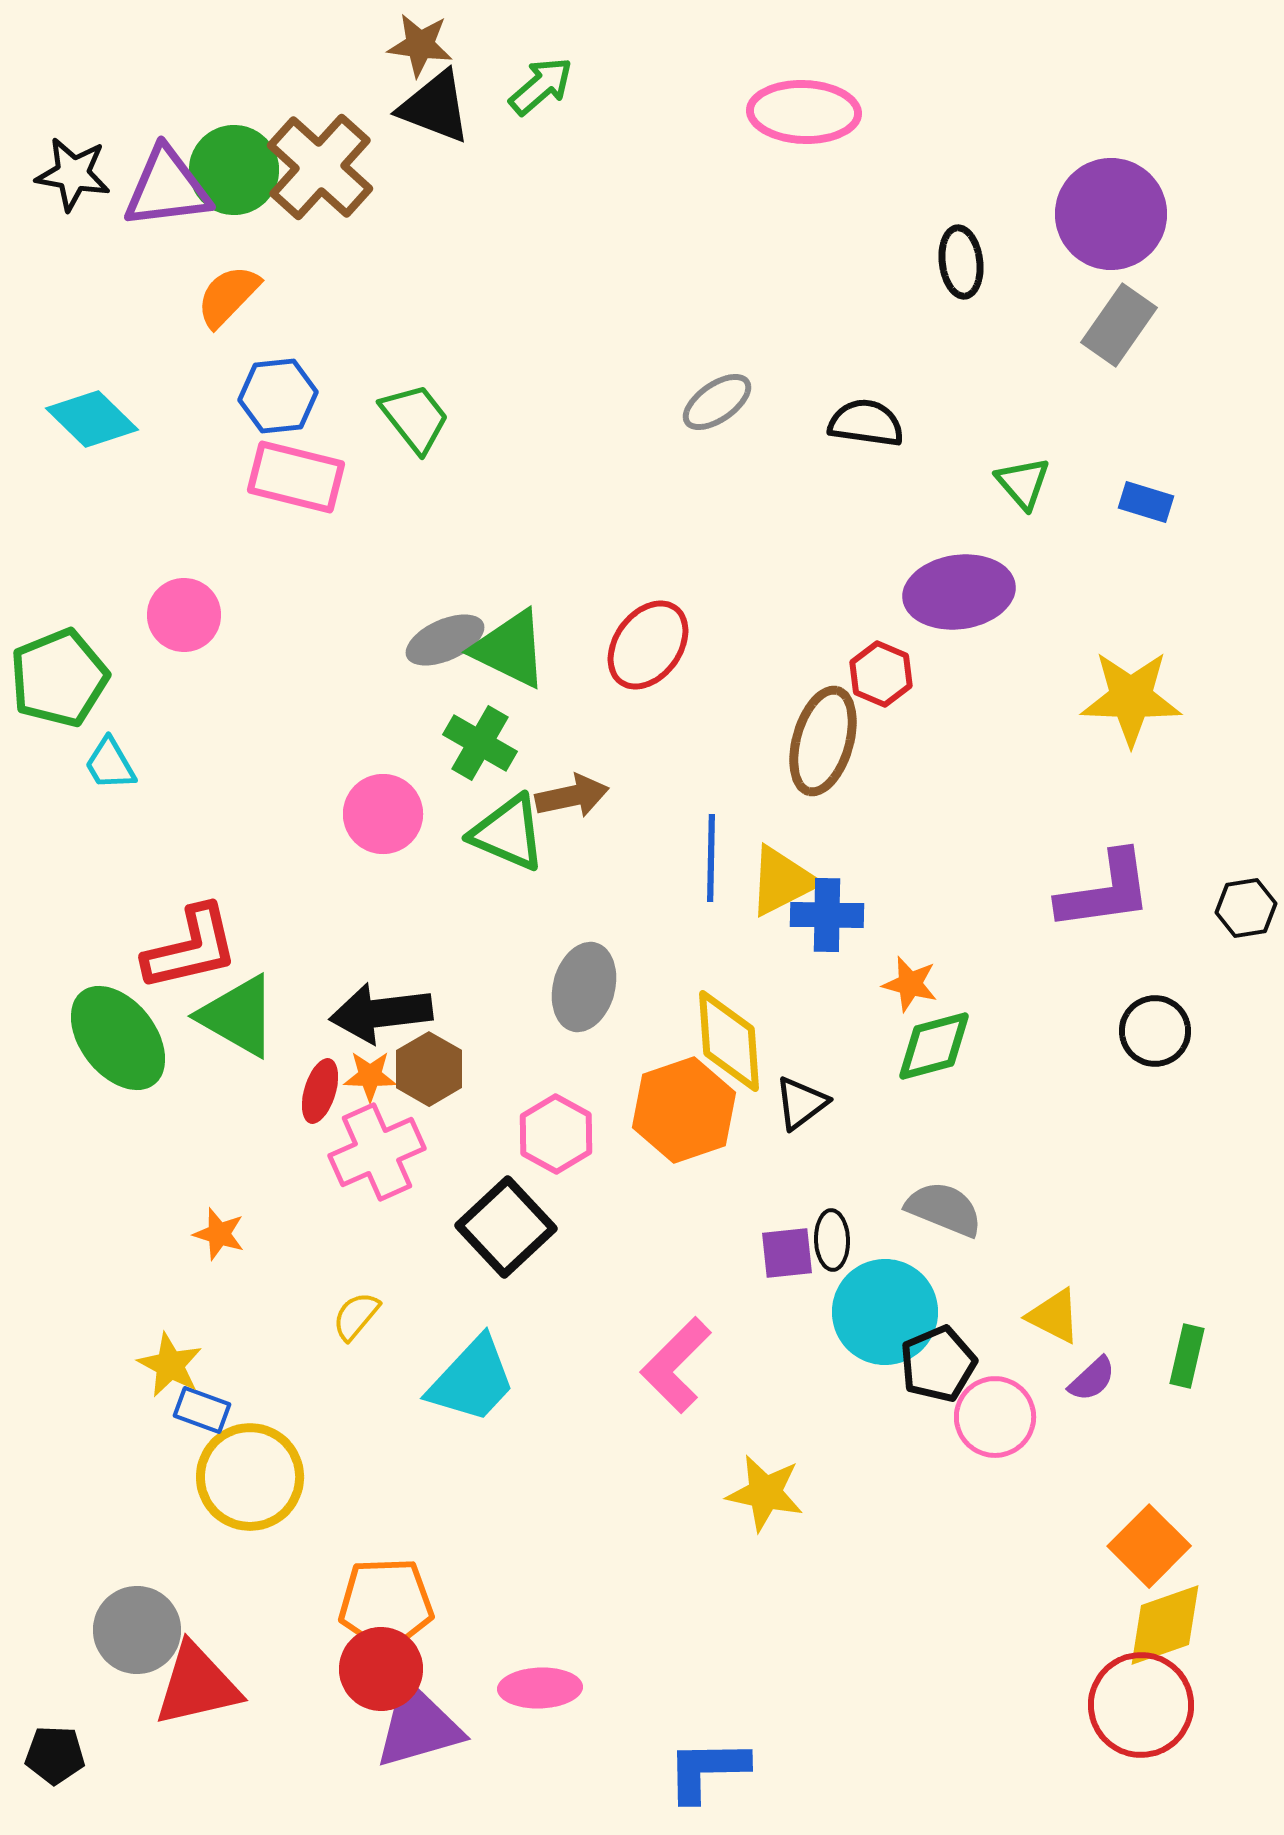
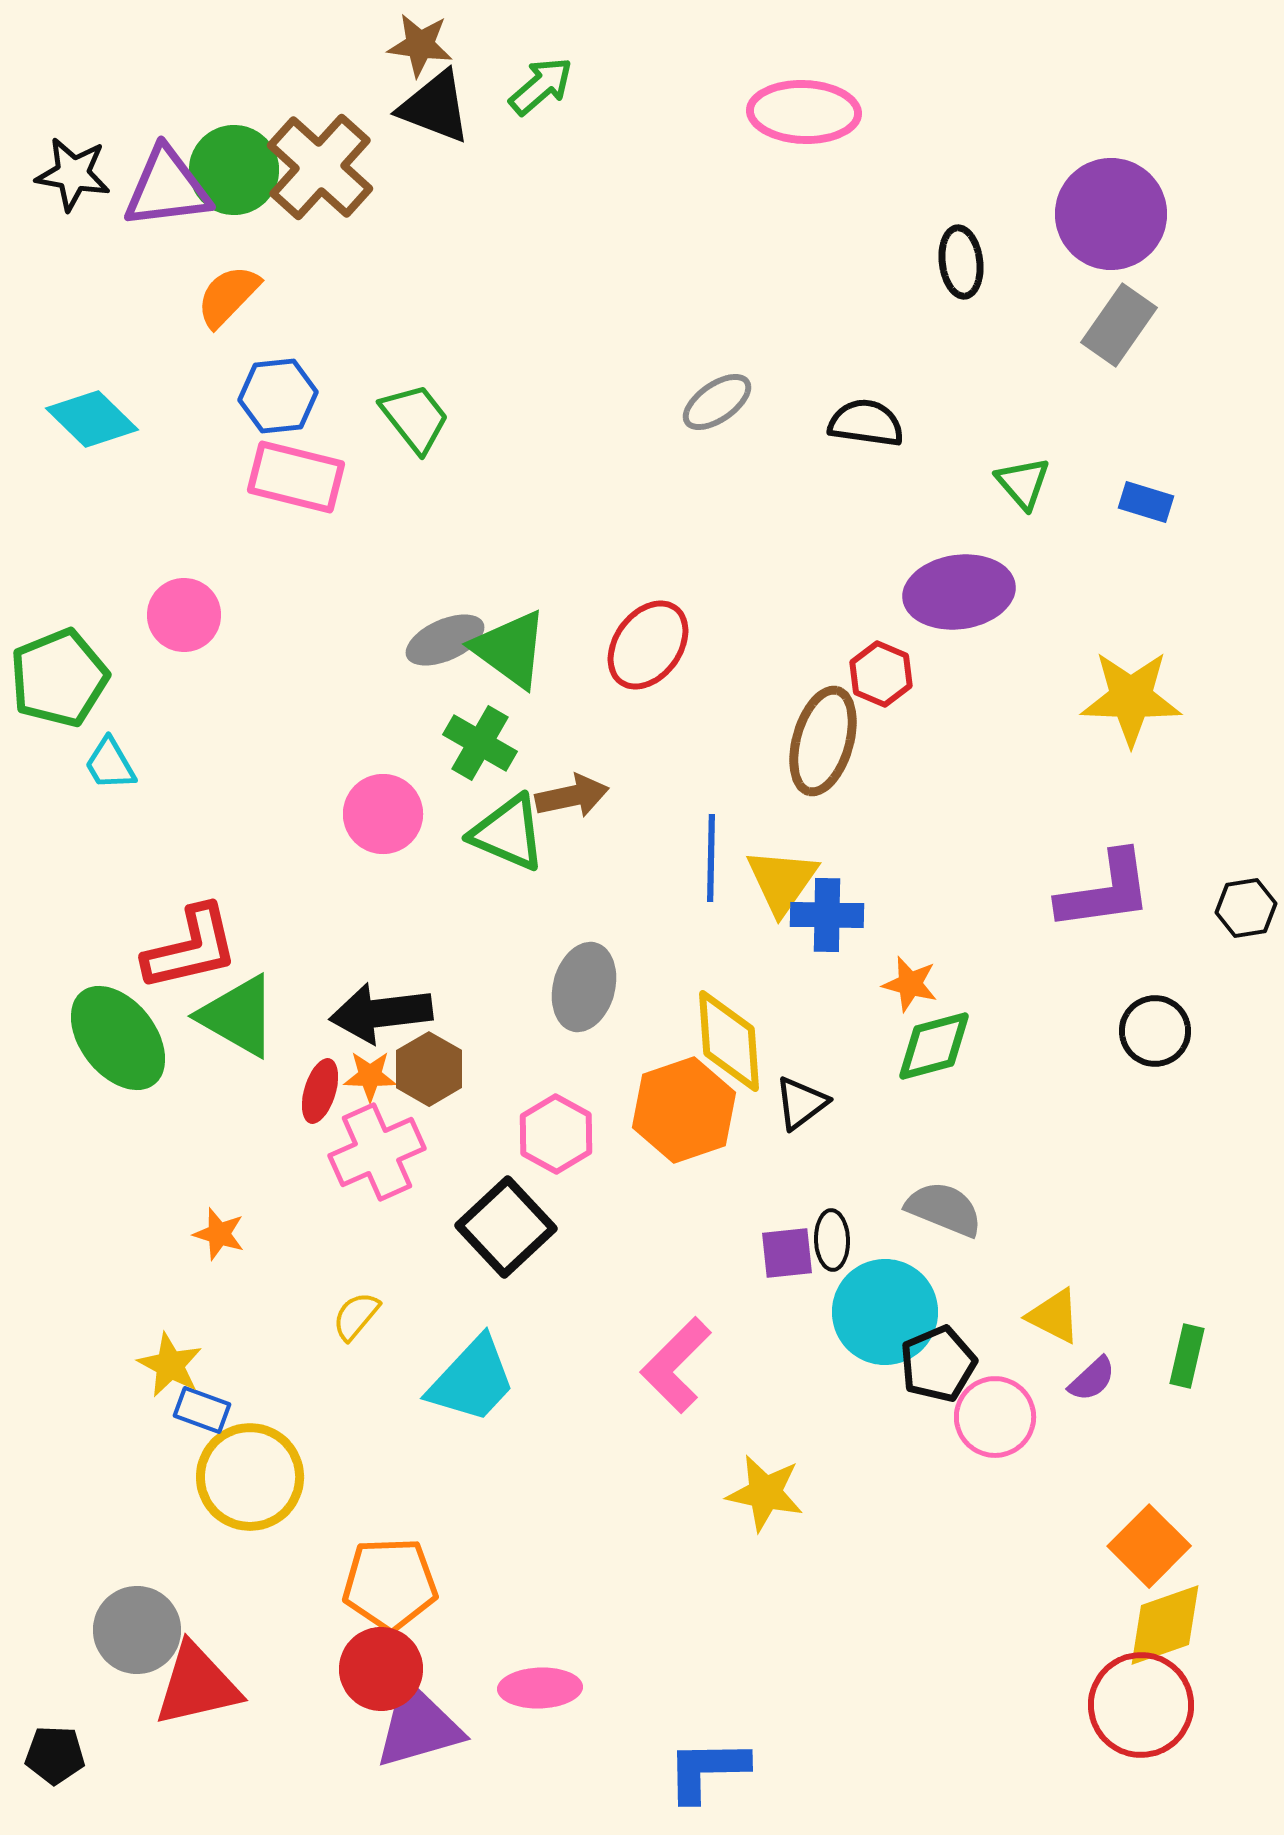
green triangle at (510, 649): rotated 10 degrees clockwise
yellow triangle at (782, 881): rotated 28 degrees counterclockwise
orange pentagon at (386, 1604): moved 4 px right, 20 px up
